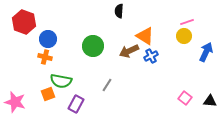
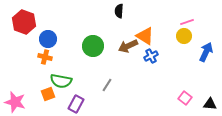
brown arrow: moved 1 px left, 5 px up
black triangle: moved 3 px down
